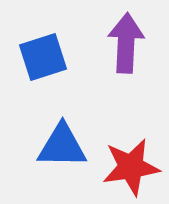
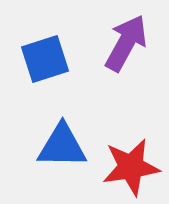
purple arrow: rotated 26 degrees clockwise
blue square: moved 2 px right, 2 px down
